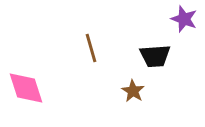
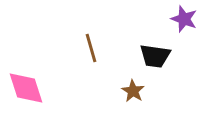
black trapezoid: rotated 12 degrees clockwise
